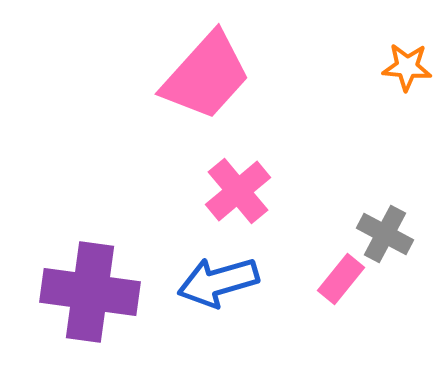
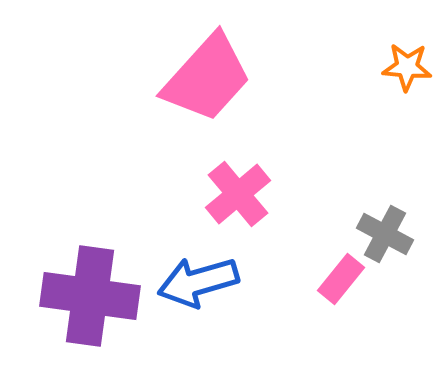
pink trapezoid: moved 1 px right, 2 px down
pink cross: moved 3 px down
blue arrow: moved 20 px left
purple cross: moved 4 px down
